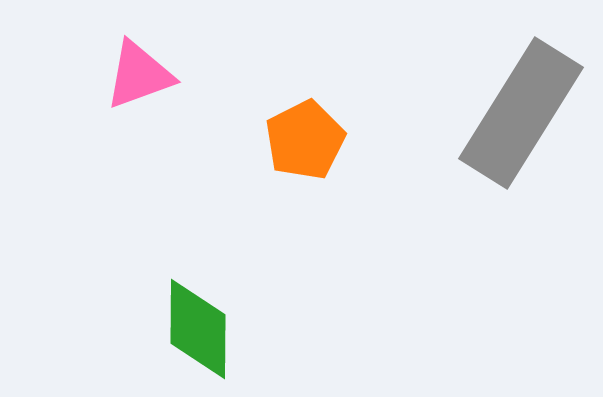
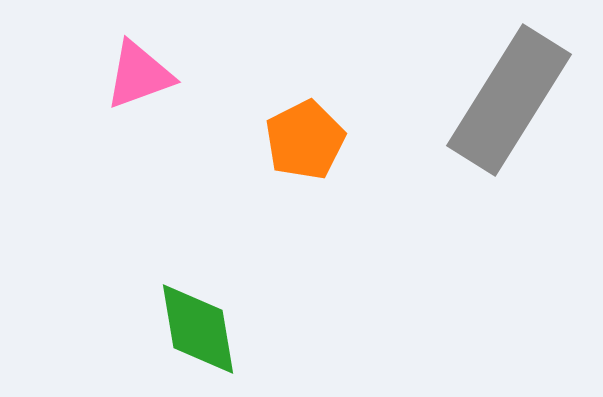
gray rectangle: moved 12 px left, 13 px up
green diamond: rotated 10 degrees counterclockwise
